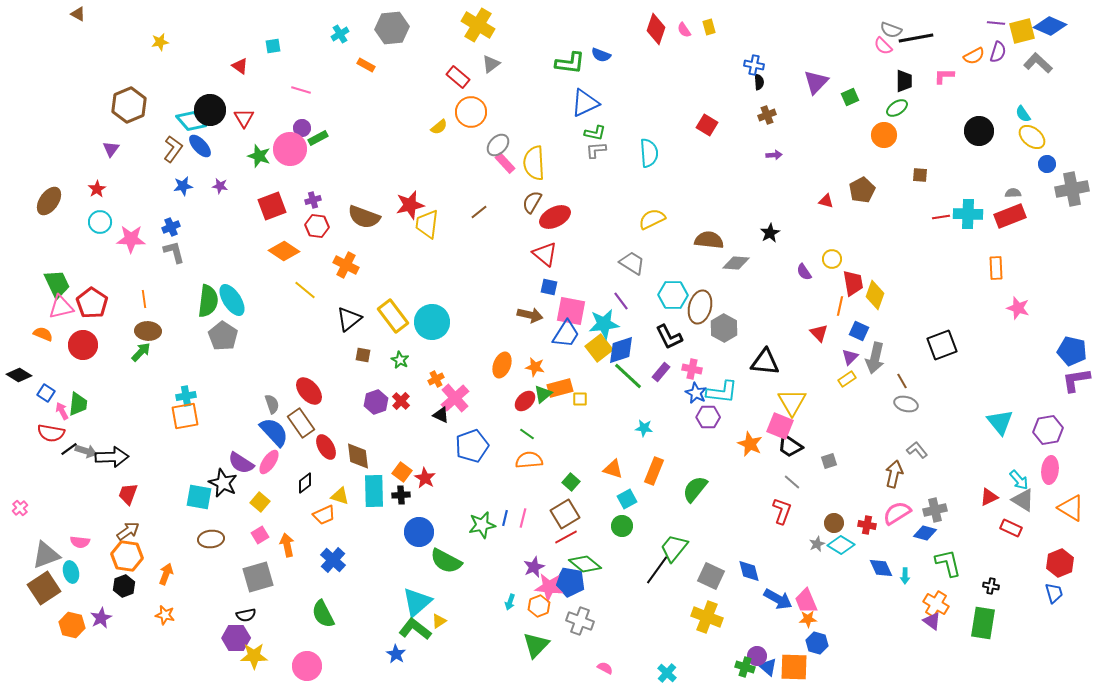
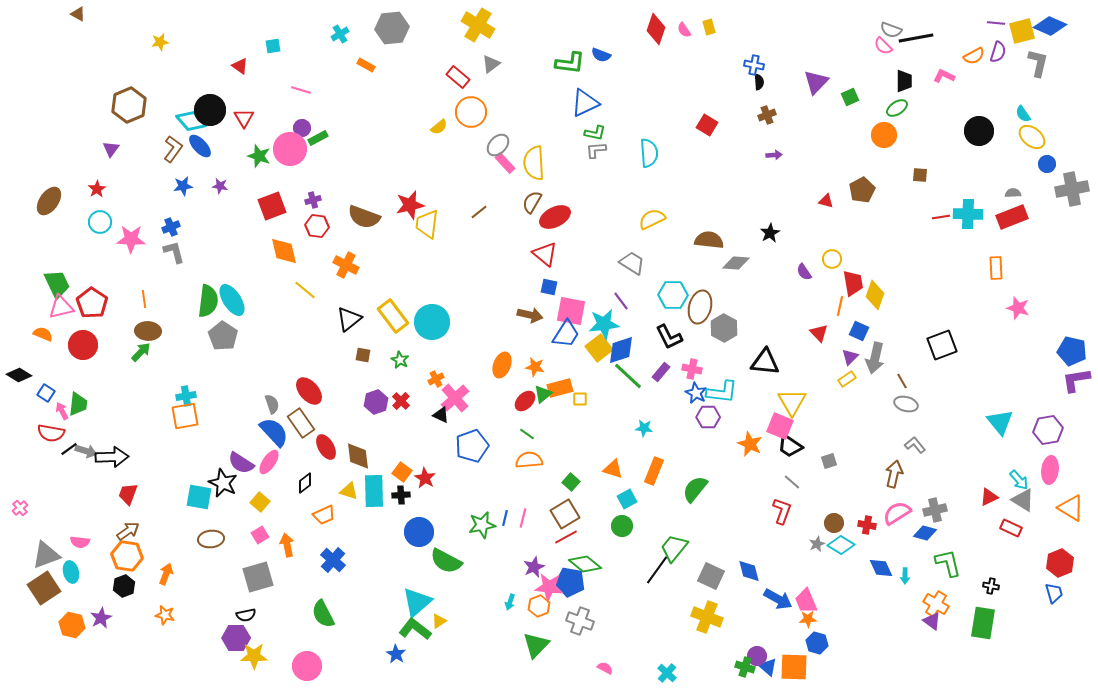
gray L-shape at (1038, 63): rotated 60 degrees clockwise
pink L-shape at (944, 76): rotated 25 degrees clockwise
red rectangle at (1010, 216): moved 2 px right, 1 px down
orange diamond at (284, 251): rotated 44 degrees clockwise
gray L-shape at (917, 450): moved 2 px left, 5 px up
yellow triangle at (340, 496): moved 9 px right, 5 px up
